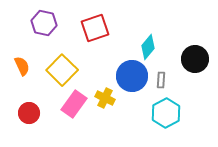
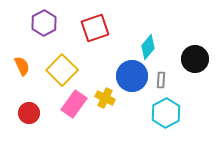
purple hexagon: rotated 20 degrees clockwise
